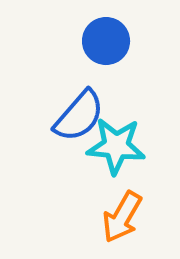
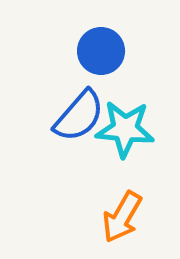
blue circle: moved 5 px left, 10 px down
cyan star: moved 9 px right, 17 px up
